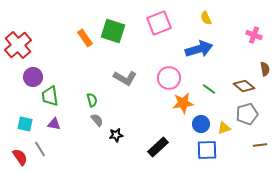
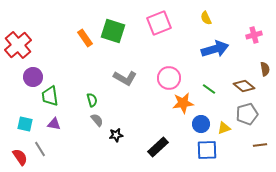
pink cross: rotated 35 degrees counterclockwise
blue arrow: moved 16 px right
